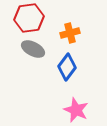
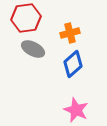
red hexagon: moved 3 px left
blue diamond: moved 6 px right, 3 px up; rotated 12 degrees clockwise
